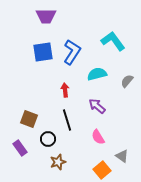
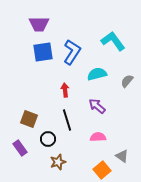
purple trapezoid: moved 7 px left, 8 px down
pink semicircle: rotated 119 degrees clockwise
